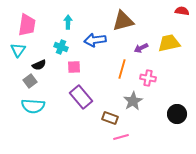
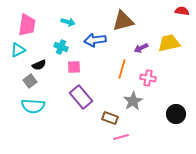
cyan arrow: rotated 104 degrees clockwise
cyan triangle: rotated 28 degrees clockwise
black circle: moved 1 px left
